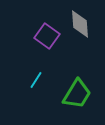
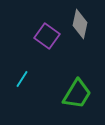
gray diamond: rotated 16 degrees clockwise
cyan line: moved 14 px left, 1 px up
